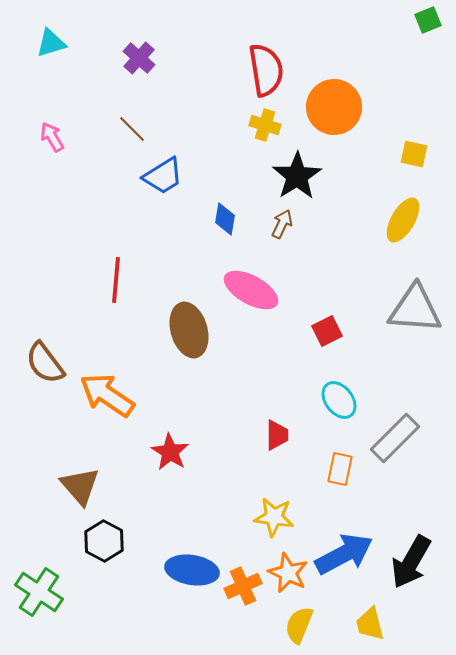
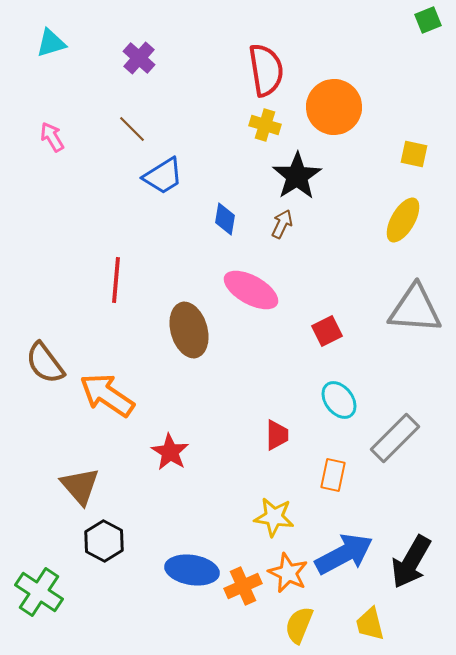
orange rectangle: moved 7 px left, 6 px down
